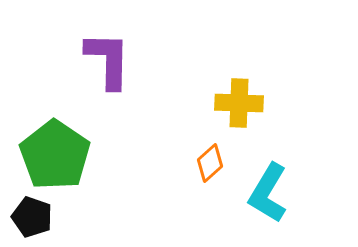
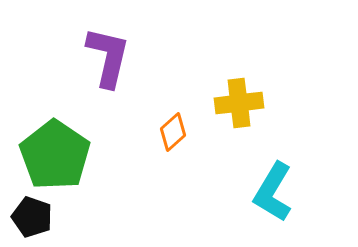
purple L-shape: moved 3 px up; rotated 12 degrees clockwise
yellow cross: rotated 9 degrees counterclockwise
orange diamond: moved 37 px left, 31 px up
cyan L-shape: moved 5 px right, 1 px up
